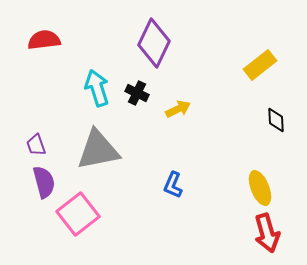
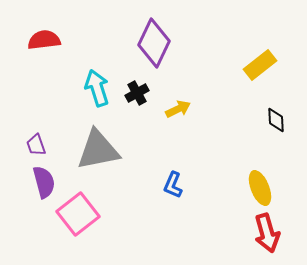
black cross: rotated 35 degrees clockwise
